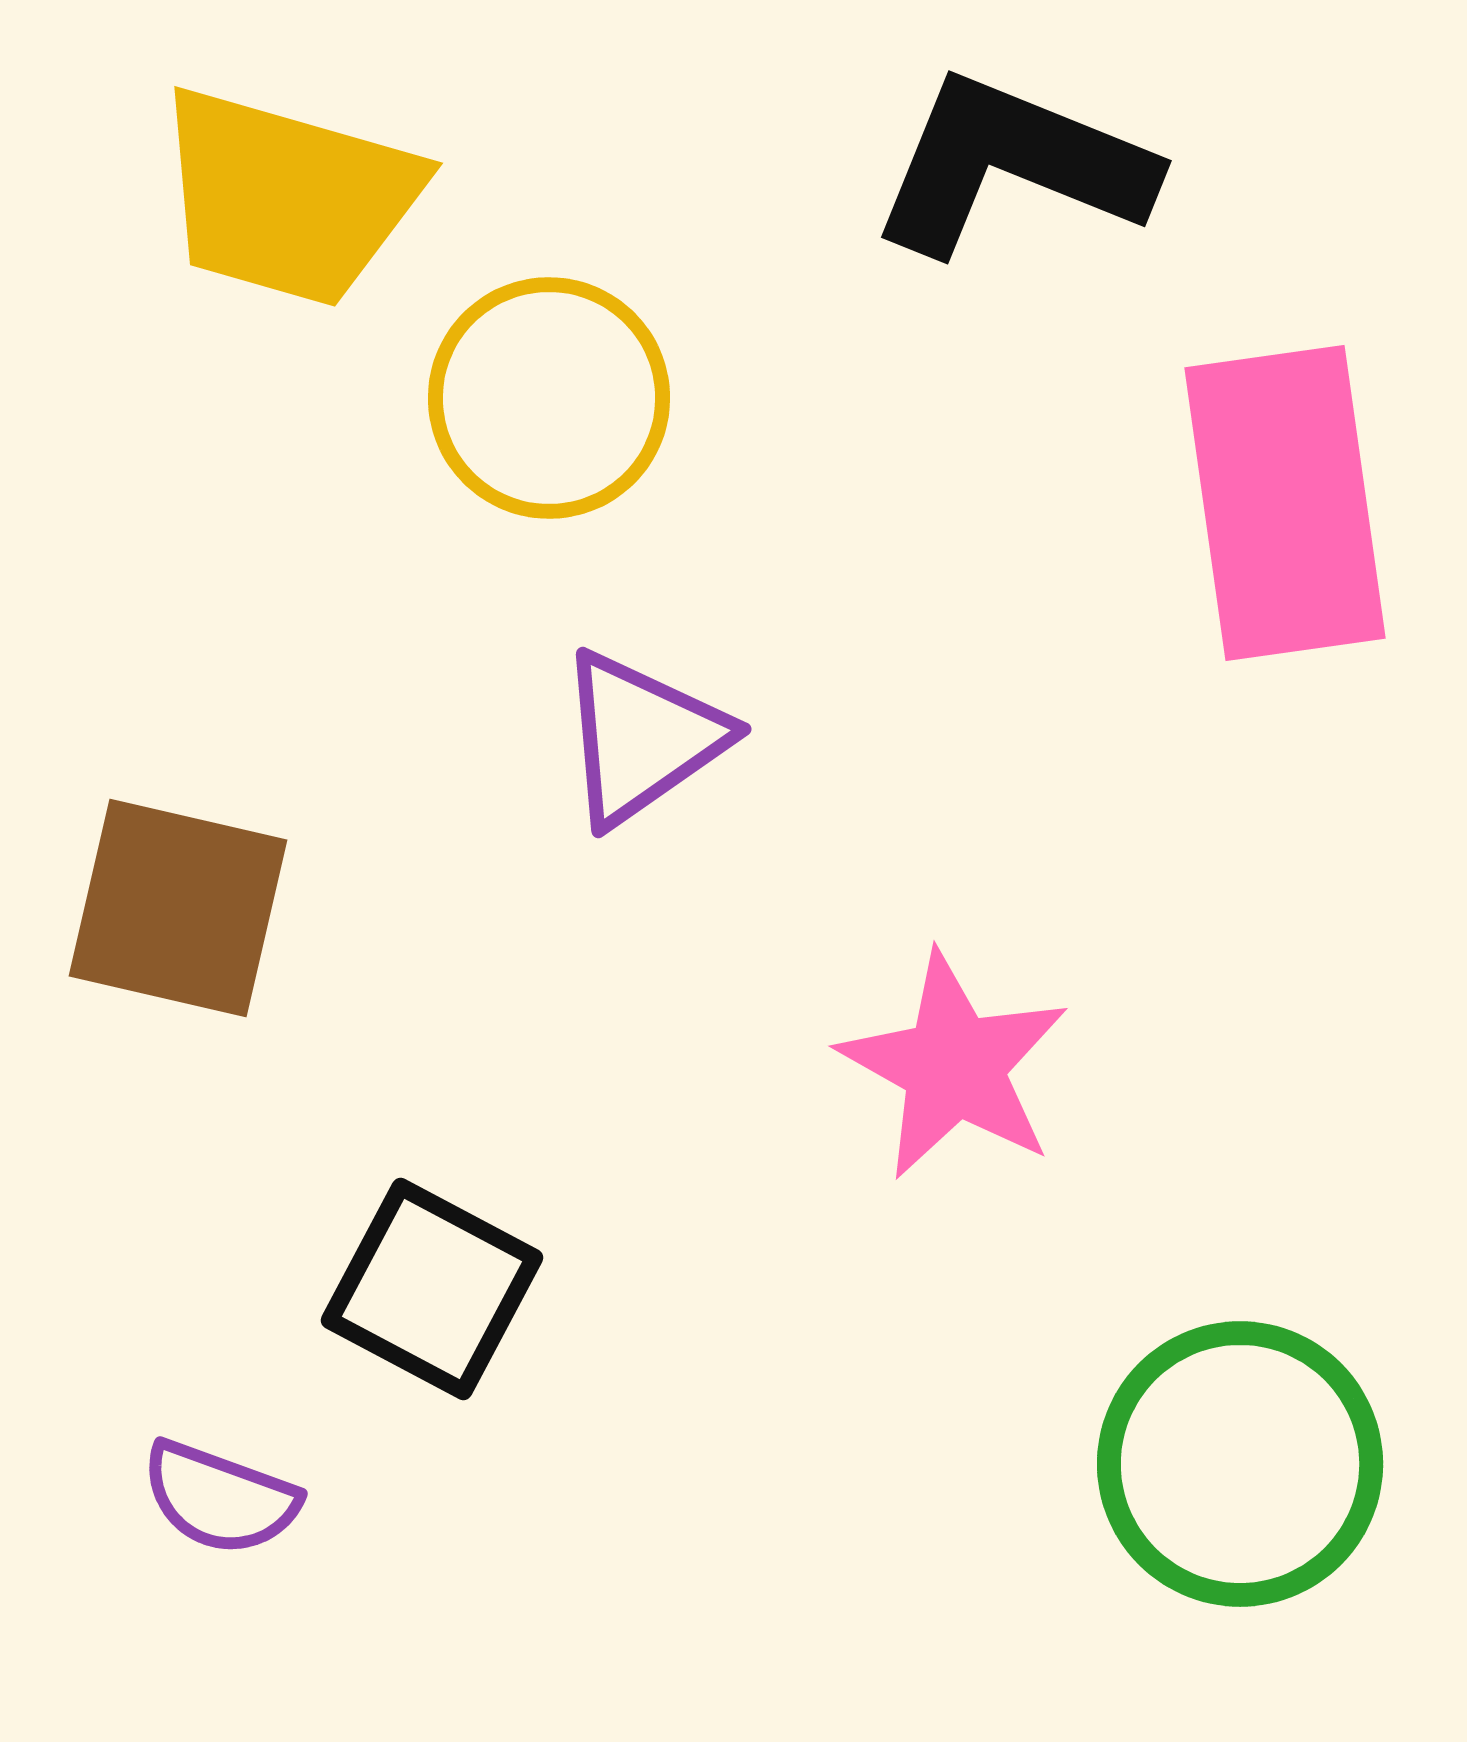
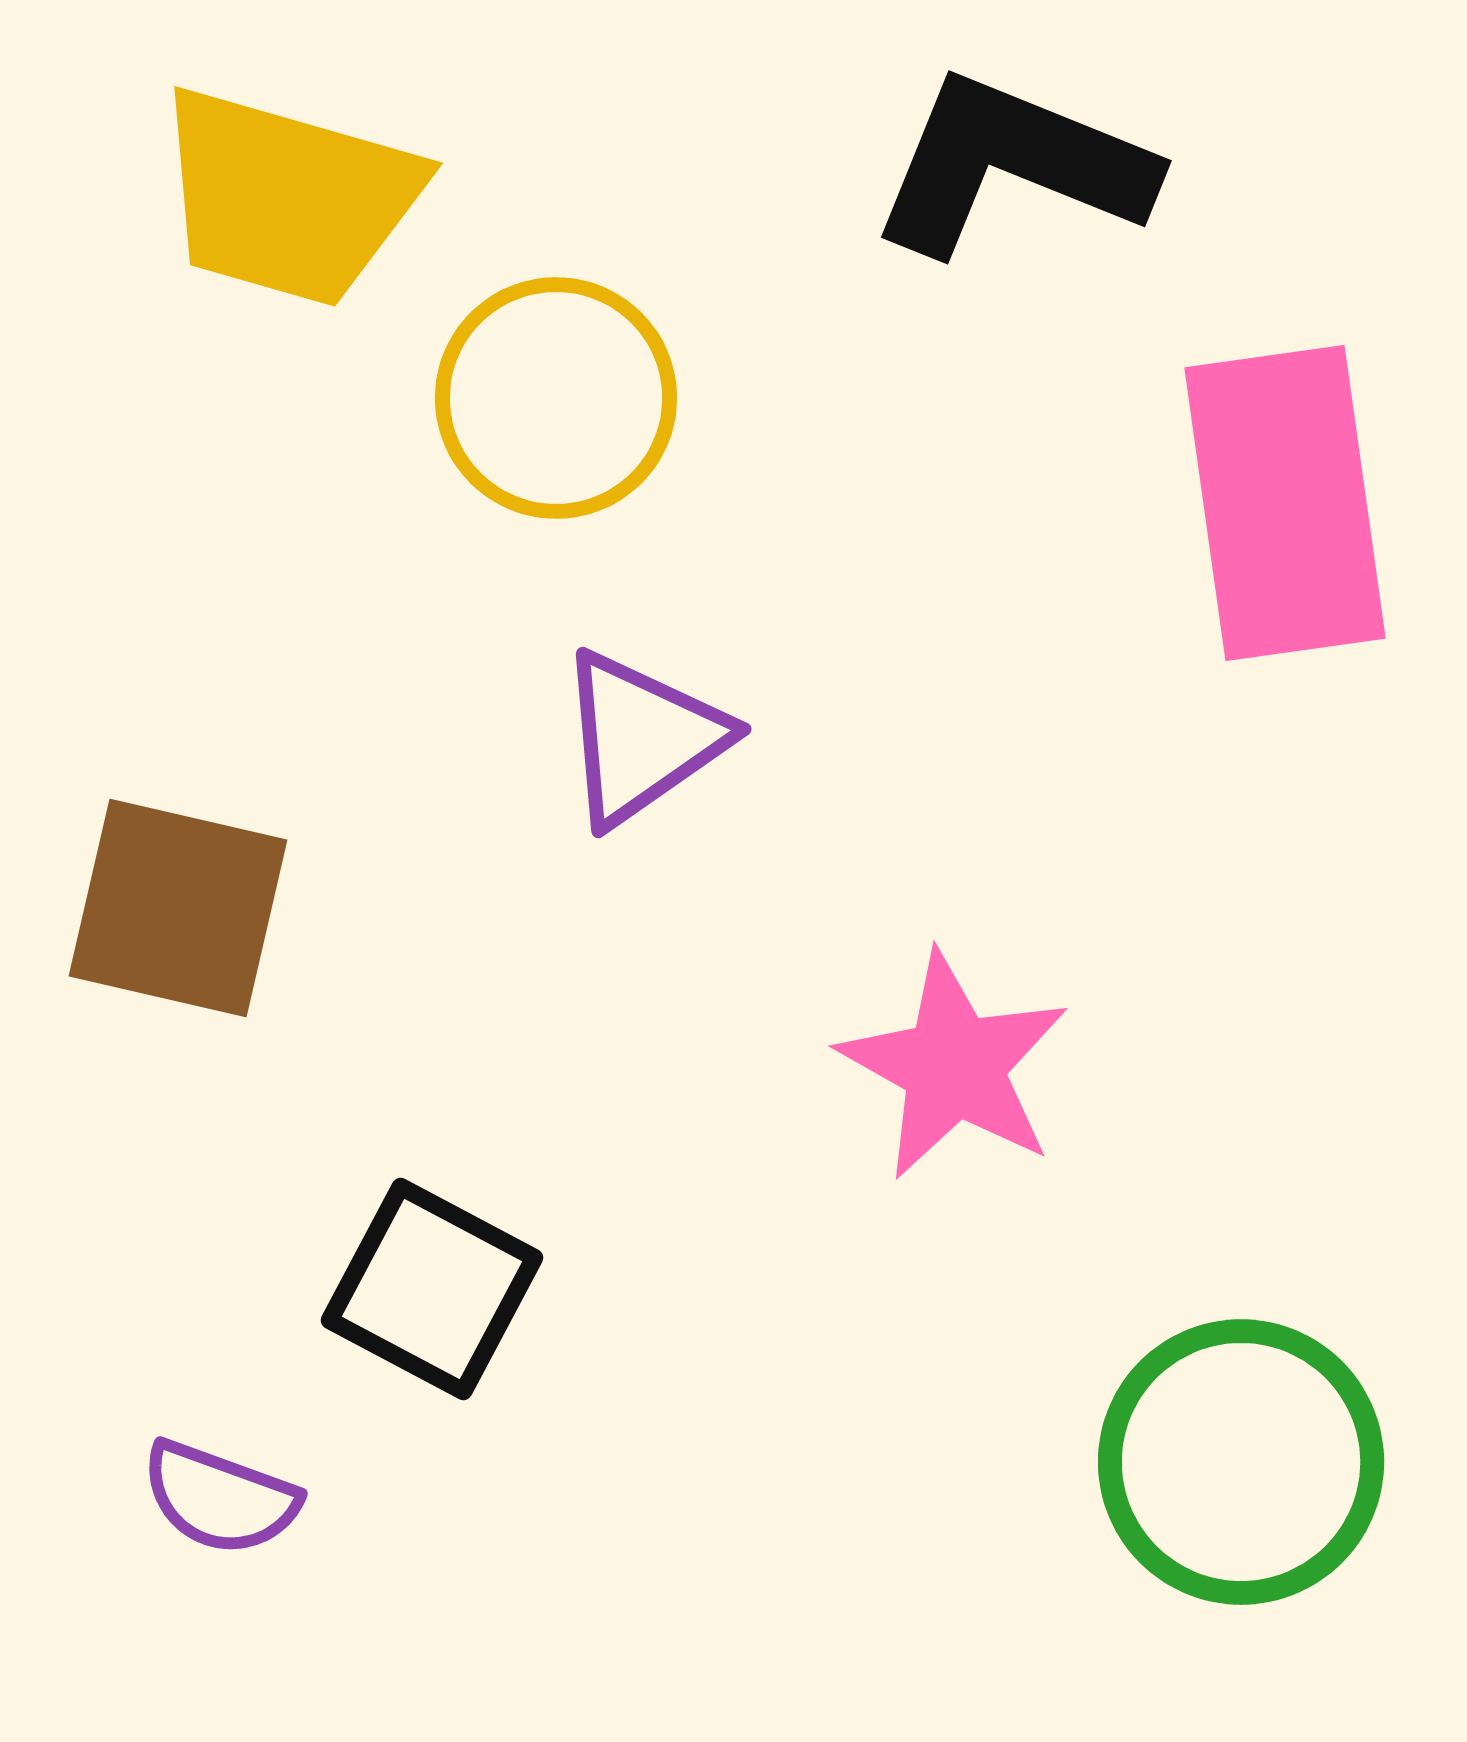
yellow circle: moved 7 px right
green circle: moved 1 px right, 2 px up
